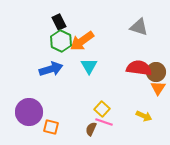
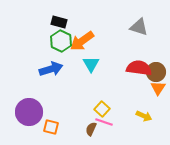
black rectangle: rotated 49 degrees counterclockwise
cyan triangle: moved 2 px right, 2 px up
